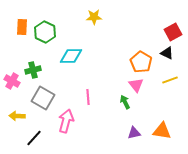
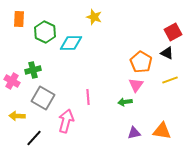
yellow star: rotated 21 degrees clockwise
orange rectangle: moved 3 px left, 8 px up
cyan diamond: moved 13 px up
pink triangle: rotated 14 degrees clockwise
green arrow: rotated 72 degrees counterclockwise
